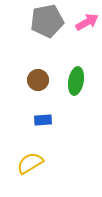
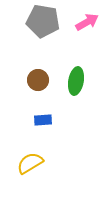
gray pentagon: moved 4 px left; rotated 20 degrees clockwise
